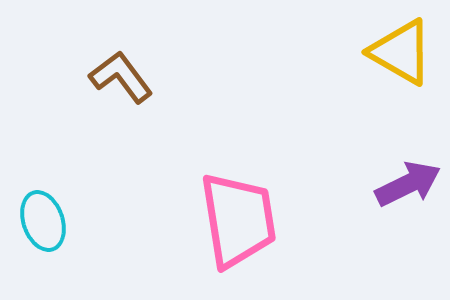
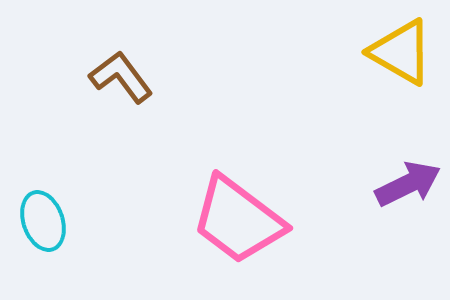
pink trapezoid: rotated 136 degrees clockwise
